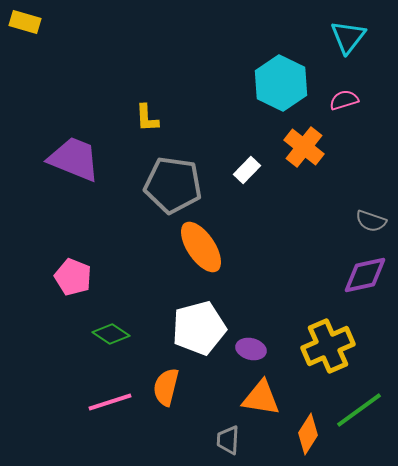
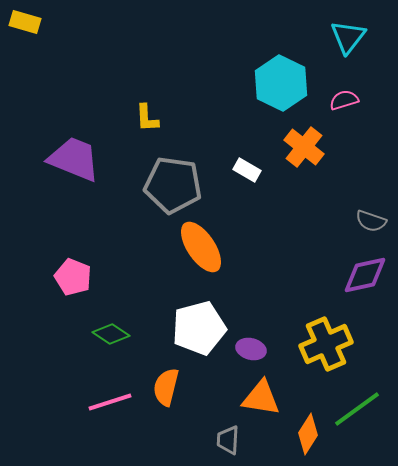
white rectangle: rotated 76 degrees clockwise
yellow cross: moved 2 px left, 2 px up
green line: moved 2 px left, 1 px up
